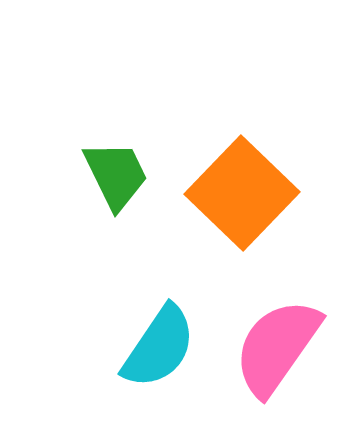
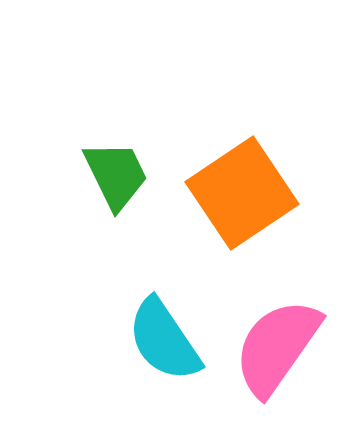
orange square: rotated 12 degrees clockwise
cyan semicircle: moved 5 px right, 7 px up; rotated 112 degrees clockwise
